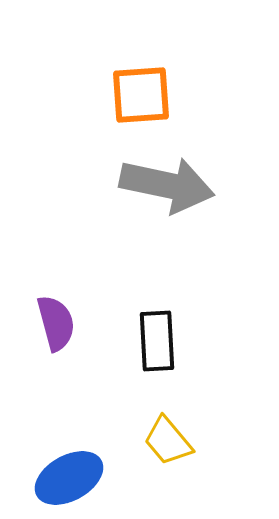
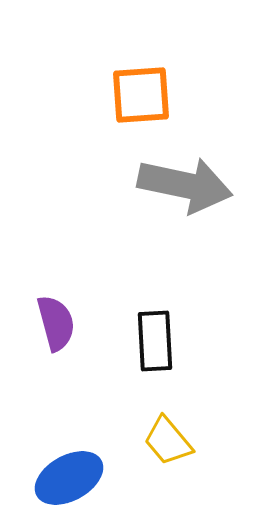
gray arrow: moved 18 px right
black rectangle: moved 2 px left
